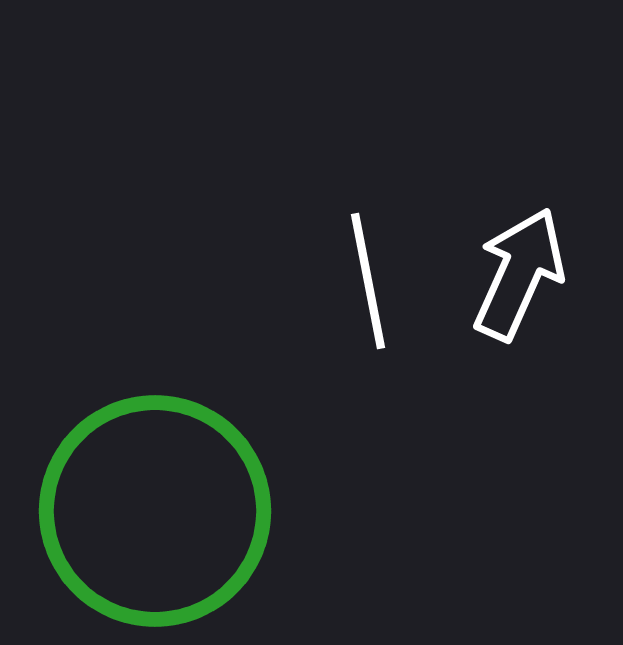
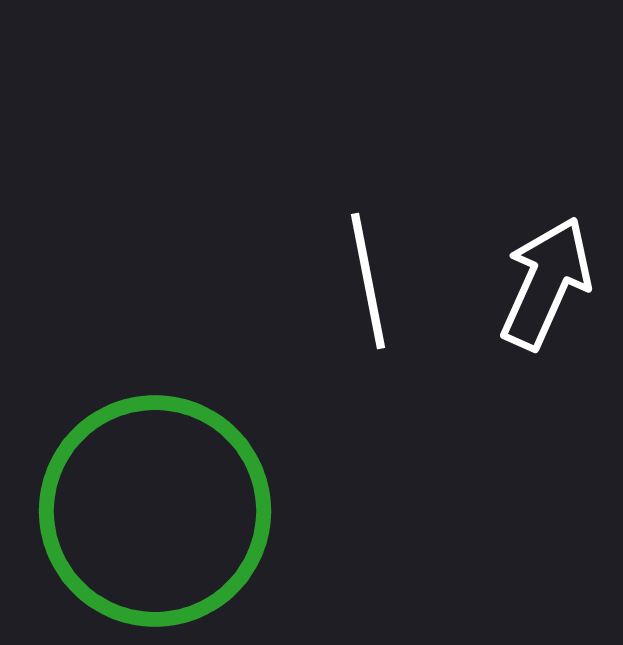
white arrow: moved 27 px right, 9 px down
